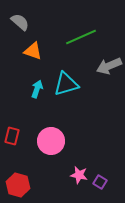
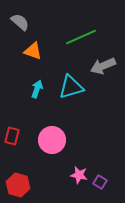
gray arrow: moved 6 px left
cyan triangle: moved 5 px right, 3 px down
pink circle: moved 1 px right, 1 px up
